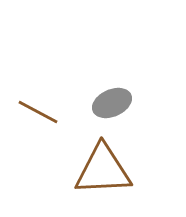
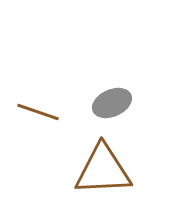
brown line: rotated 9 degrees counterclockwise
